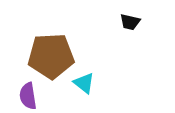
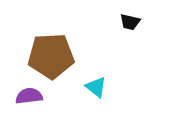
cyan triangle: moved 12 px right, 4 px down
purple semicircle: moved 1 px right; rotated 92 degrees clockwise
